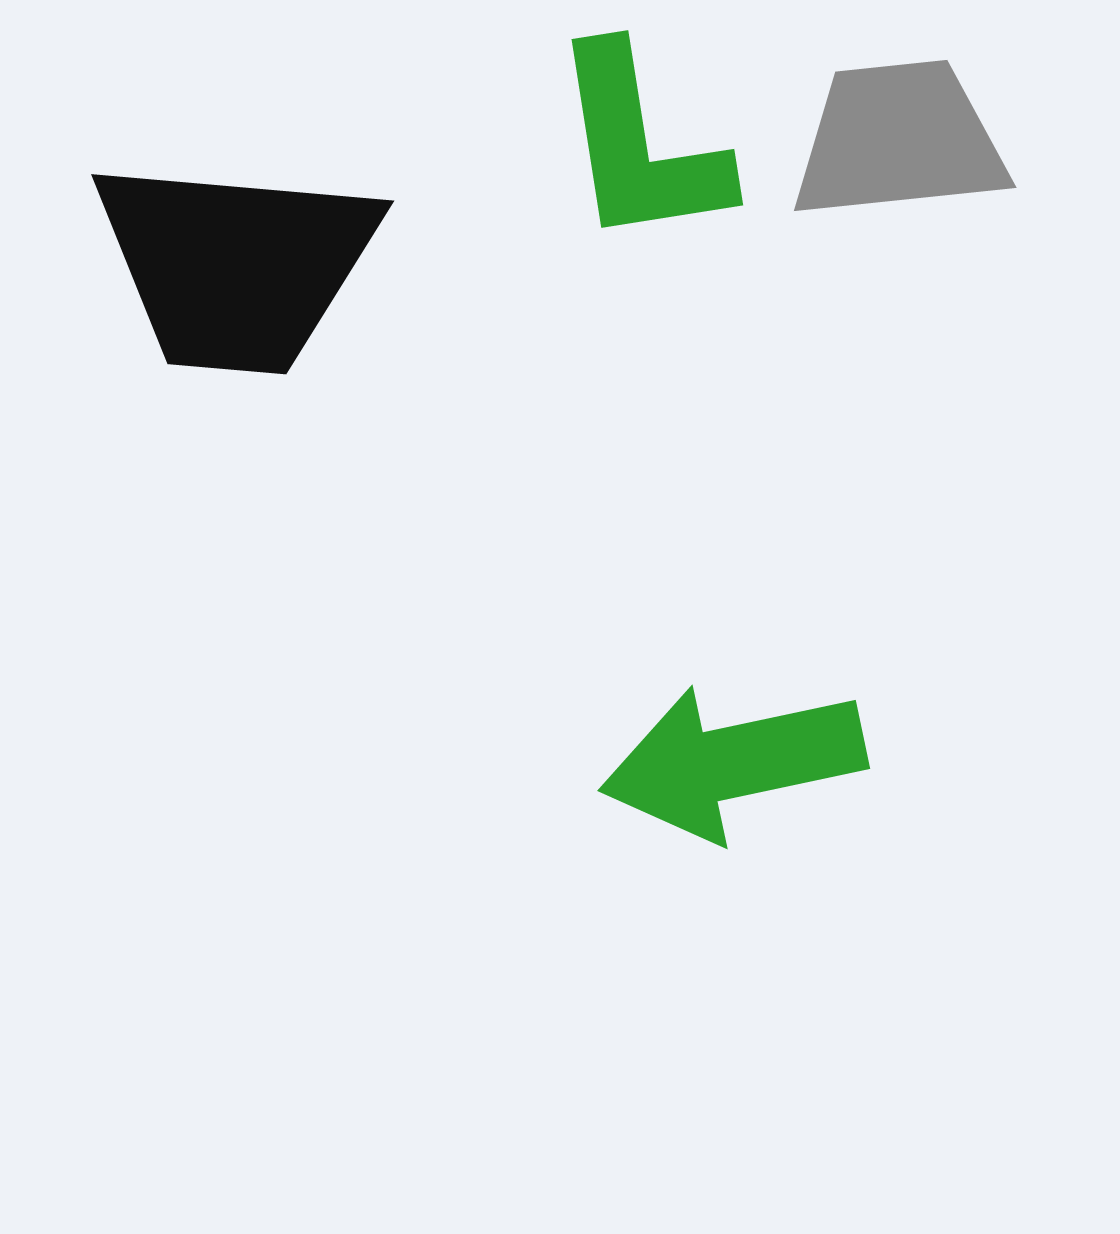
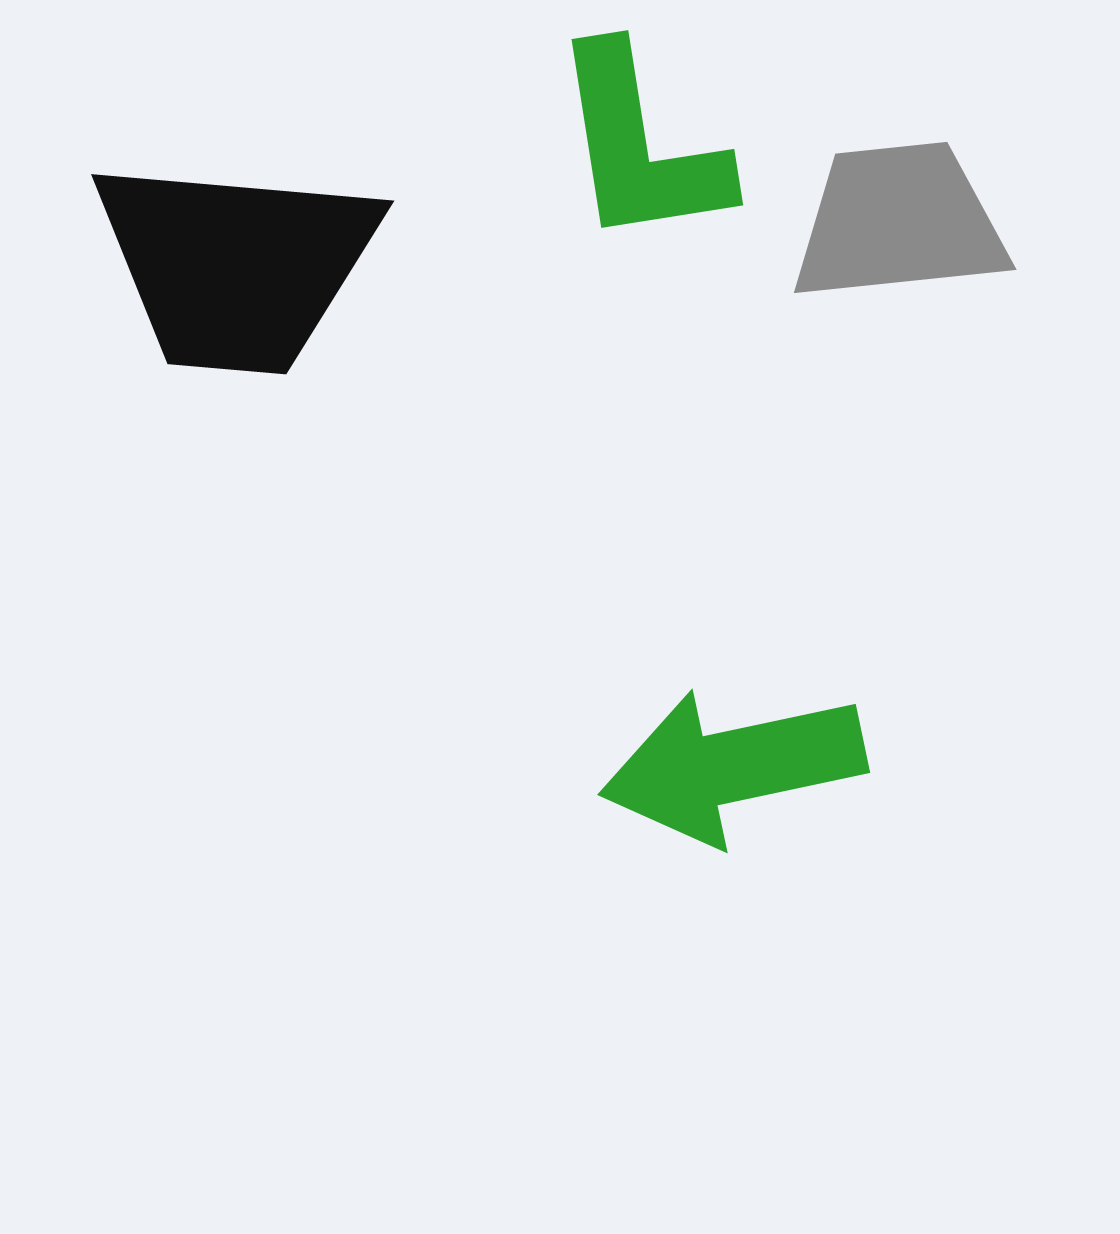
gray trapezoid: moved 82 px down
green arrow: moved 4 px down
